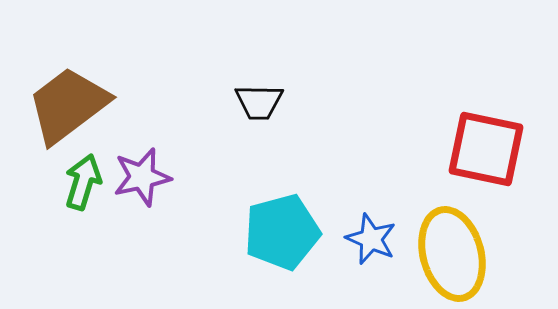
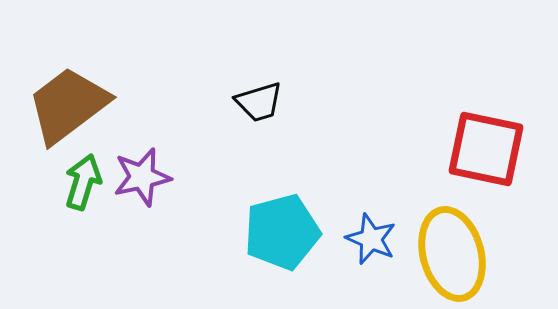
black trapezoid: rotated 18 degrees counterclockwise
